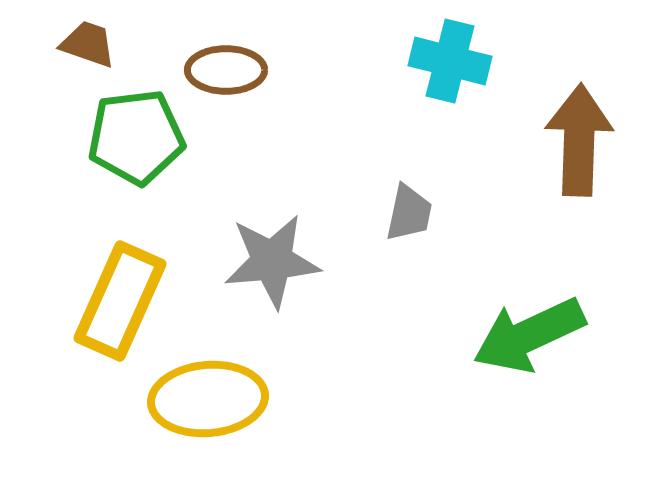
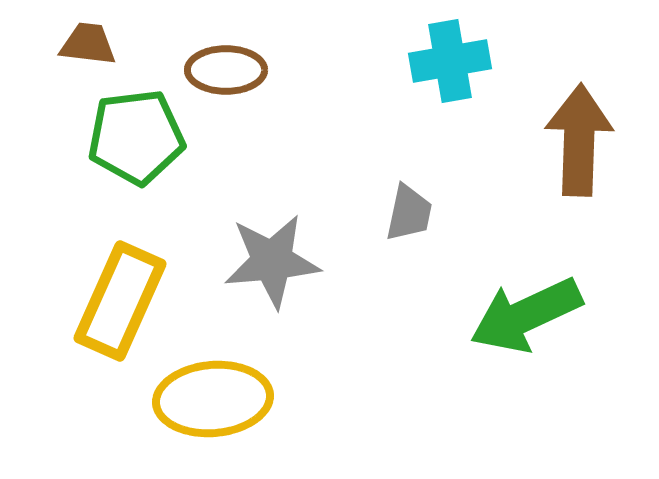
brown trapezoid: rotated 12 degrees counterclockwise
cyan cross: rotated 24 degrees counterclockwise
green arrow: moved 3 px left, 20 px up
yellow ellipse: moved 5 px right
